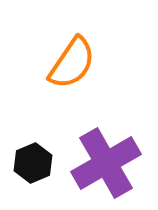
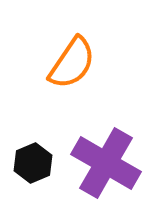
purple cross: rotated 30 degrees counterclockwise
